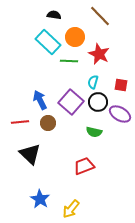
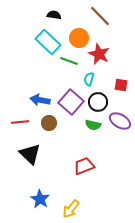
orange circle: moved 4 px right, 1 px down
green line: rotated 18 degrees clockwise
cyan semicircle: moved 4 px left, 3 px up
blue arrow: rotated 54 degrees counterclockwise
purple ellipse: moved 7 px down
brown circle: moved 1 px right
green semicircle: moved 1 px left, 7 px up
